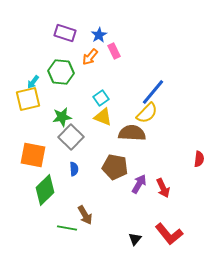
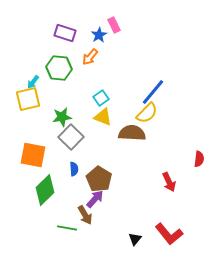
pink rectangle: moved 26 px up
green hexagon: moved 2 px left, 4 px up
brown pentagon: moved 16 px left, 12 px down; rotated 20 degrees clockwise
purple arrow: moved 44 px left, 15 px down; rotated 12 degrees clockwise
red arrow: moved 6 px right, 6 px up
